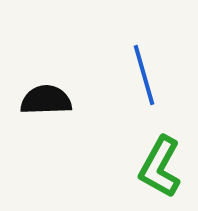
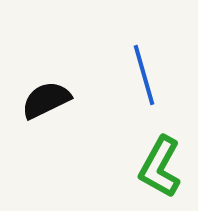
black semicircle: rotated 24 degrees counterclockwise
